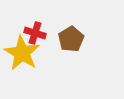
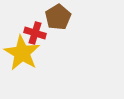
brown pentagon: moved 13 px left, 22 px up
